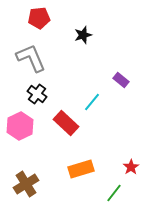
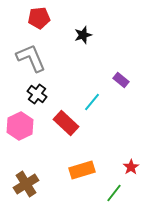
orange rectangle: moved 1 px right, 1 px down
